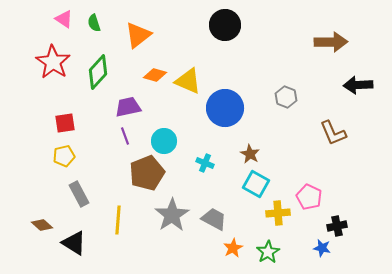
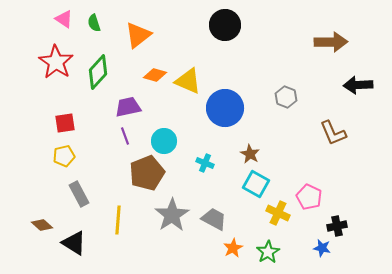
red star: moved 3 px right
yellow cross: rotated 30 degrees clockwise
